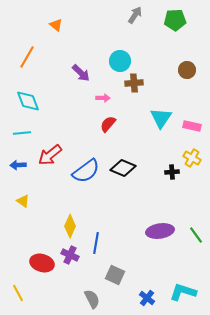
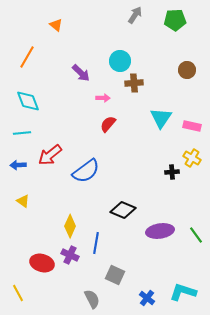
black diamond: moved 42 px down
